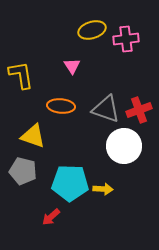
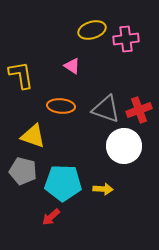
pink triangle: rotated 24 degrees counterclockwise
cyan pentagon: moved 7 px left
